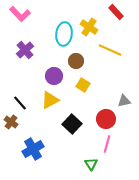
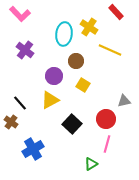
purple cross: rotated 12 degrees counterclockwise
green triangle: rotated 32 degrees clockwise
